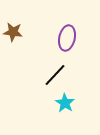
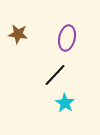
brown star: moved 5 px right, 2 px down
